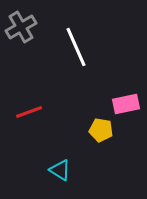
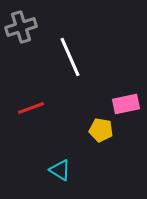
gray cross: rotated 12 degrees clockwise
white line: moved 6 px left, 10 px down
red line: moved 2 px right, 4 px up
